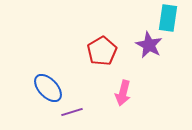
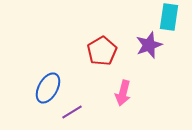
cyan rectangle: moved 1 px right, 1 px up
purple star: rotated 24 degrees clockwise
blue ellipse: rotated 72 degrees clockwise
purple line: rotated 15 degrees counterclockwise
